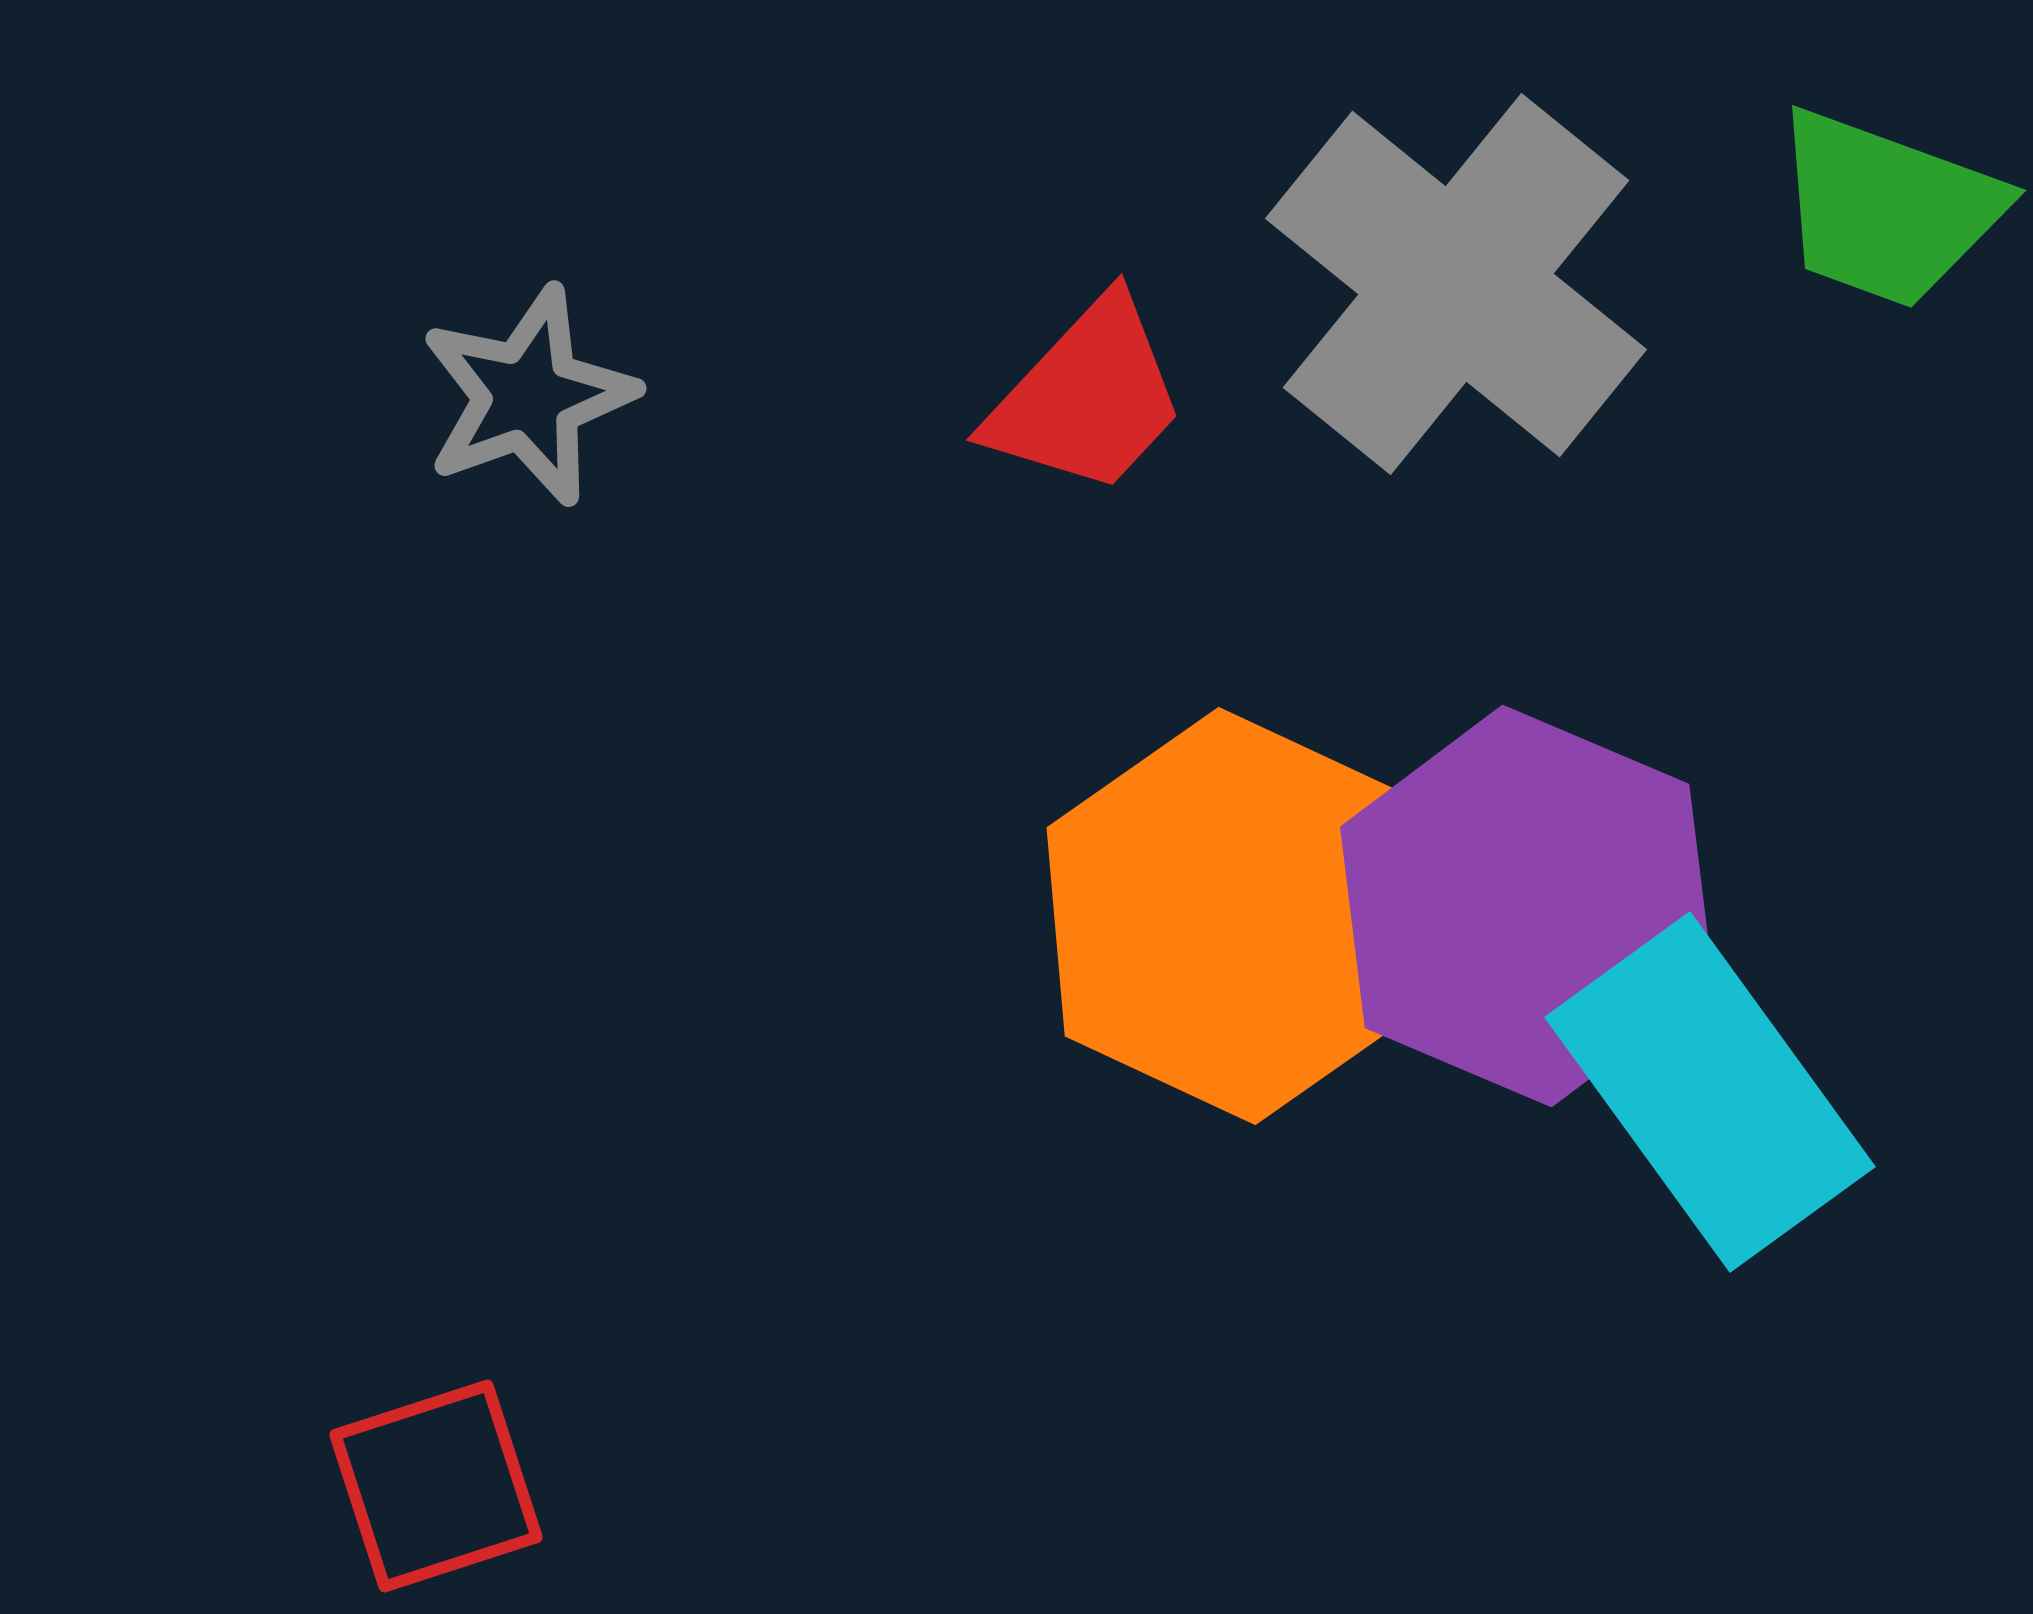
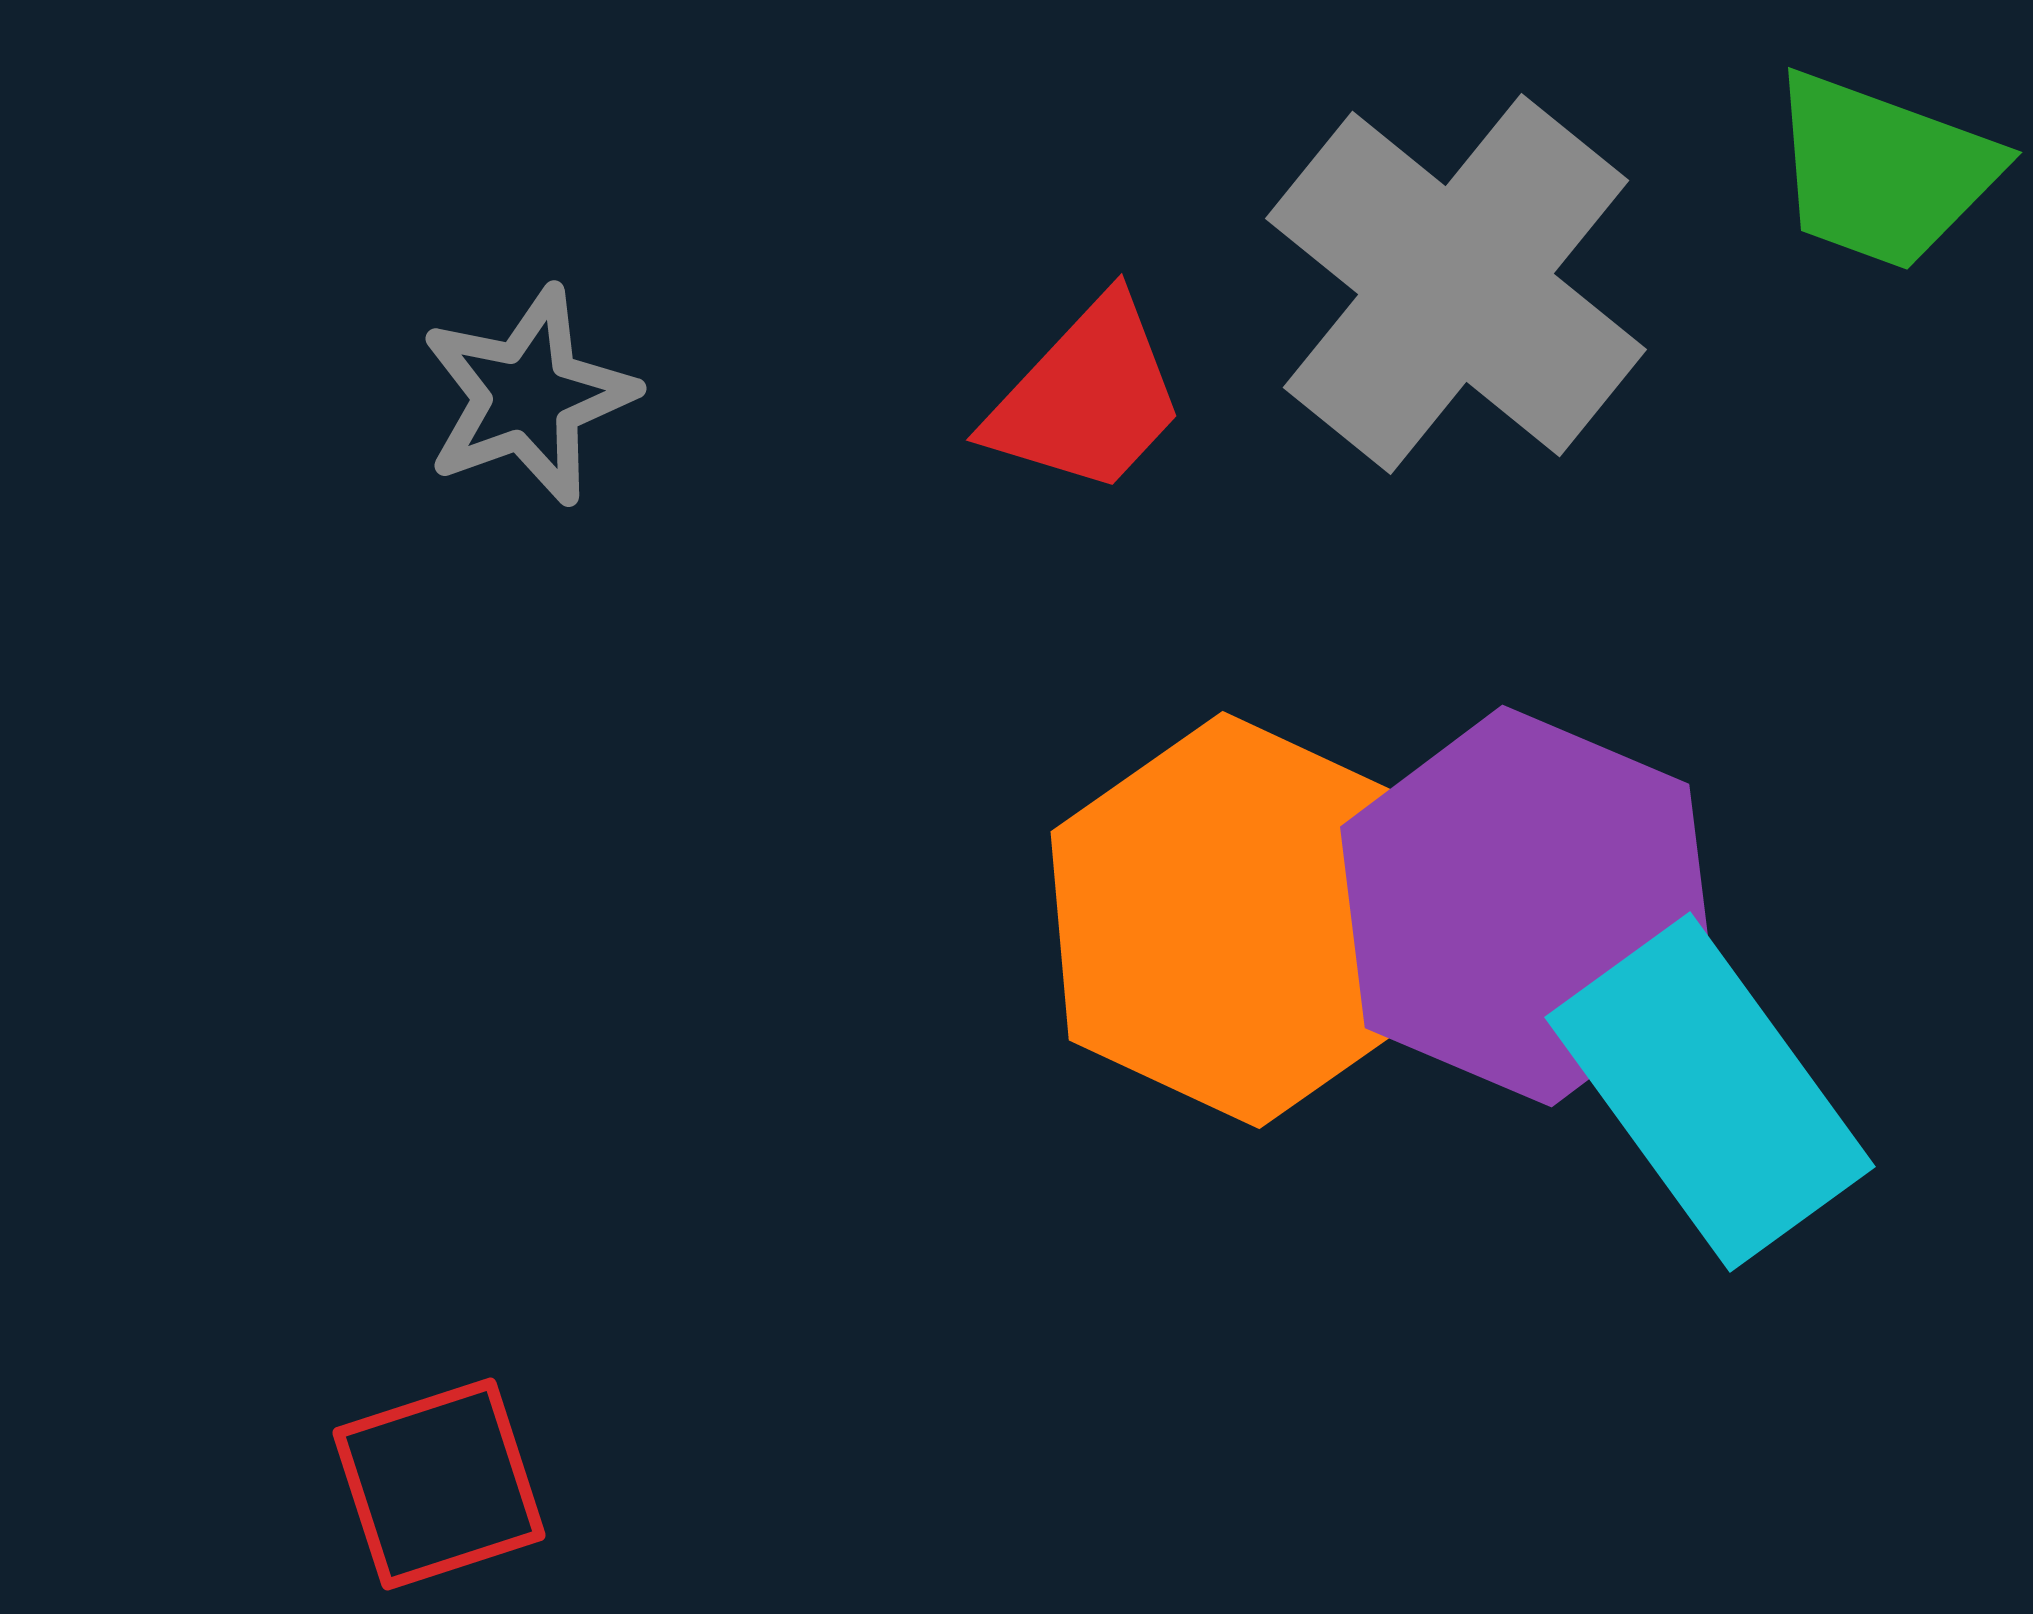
green trapezoid: moved 4 px left, 38 px up
orange hexagon: moved 4 px right, 4 px down
red square: moved 3 px right, 2 px up
